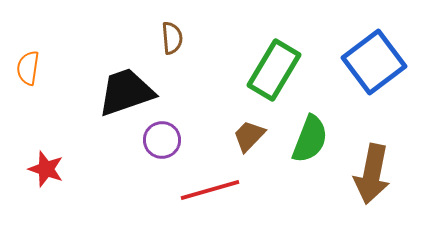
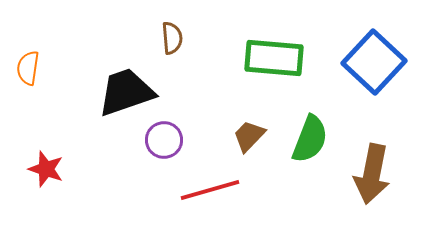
blue square: rotated 10 degrees counterclockwise
green rectangle: moved 12 px up; rotated 64 degrees clockwise
purple circle: moved 2 px right
